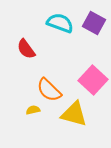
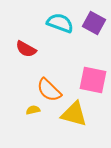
red semicircle: rotated 25 degrees counterclockwise
pink square: rotated 32 degrees counterclockwise
